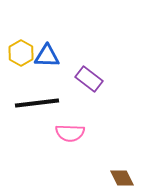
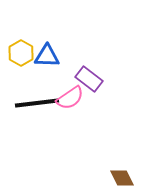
pink semicircle: moved 35 px up; rotated 36 degrees counterclockwise
